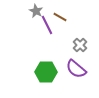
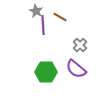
purple line: moved 4 px left; rotated 24 degrees clockwise
